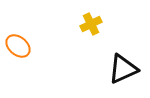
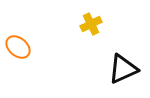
orange ellipse: moved 1 px down
